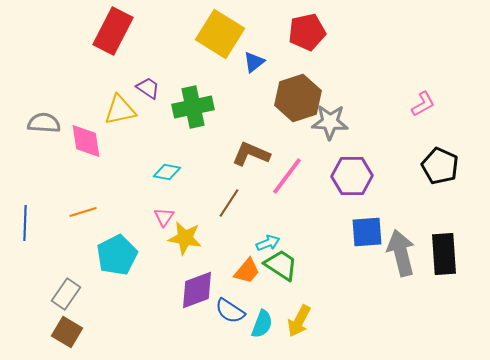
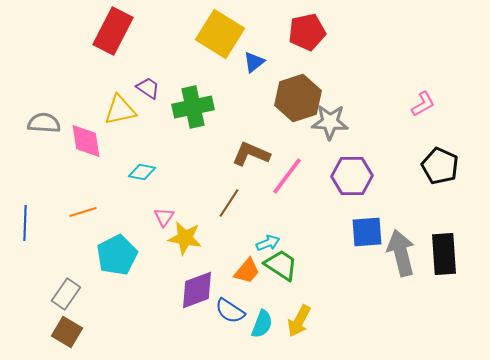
cyan diamond: moved 25 px left
